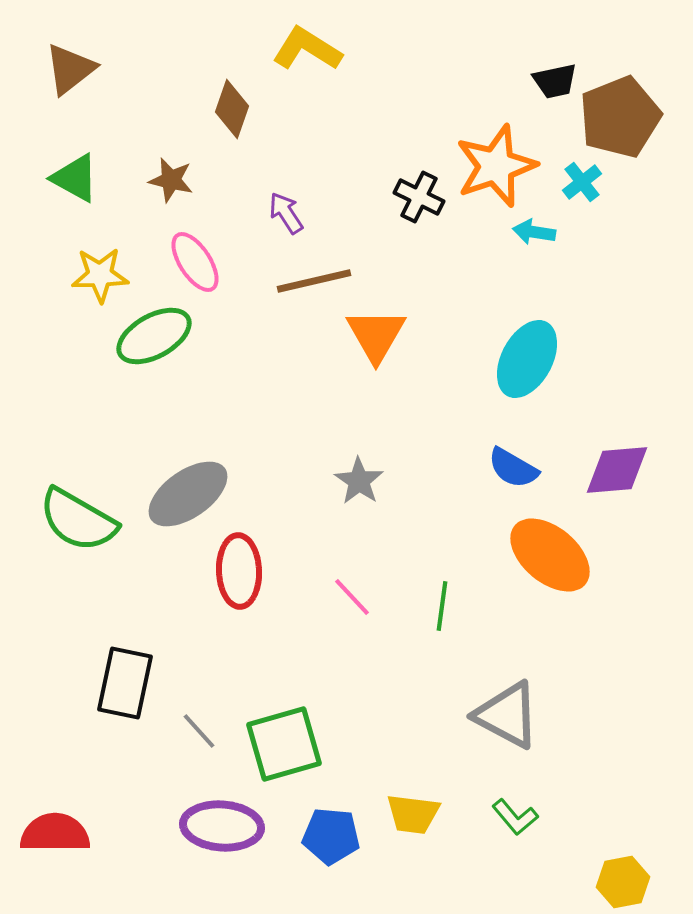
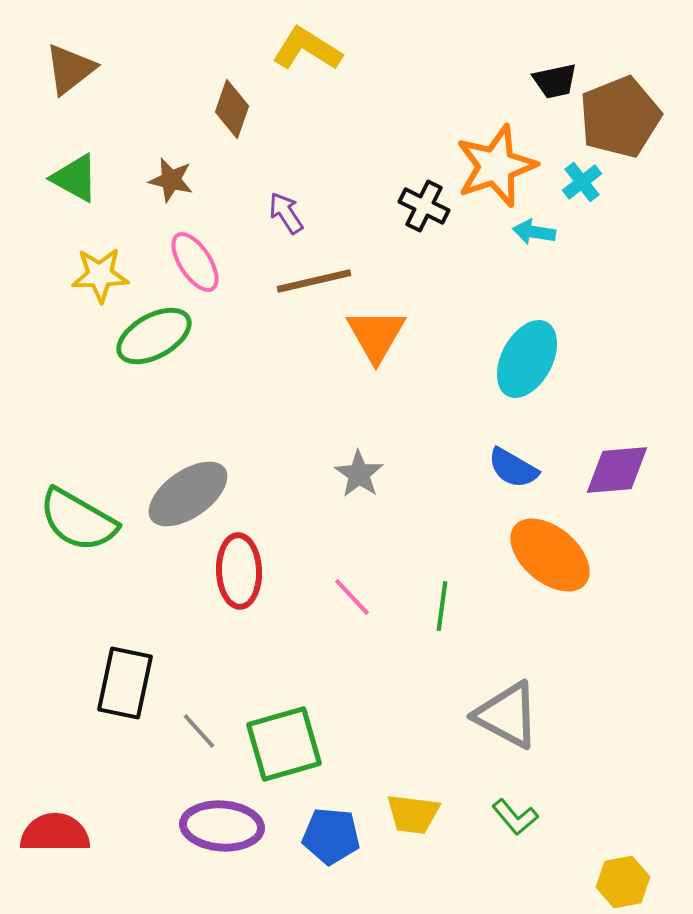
black cross: moved 5 px right, 9 px down
gray star: moved 7 px up
